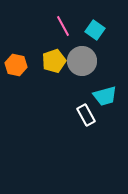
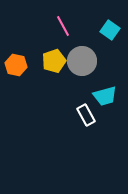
cyan square: moved 15 px right
